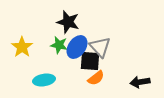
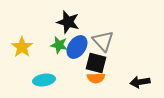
gray triangle: moved 3 px right, 6 px up
black square: moved 6 px right, 2 px down; rotated 10 degrees clockwise
orange semicircle: rotated 36 degrees clockwise
